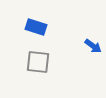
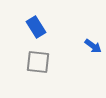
blue rectangle: rotated 40 degrees clockwise
